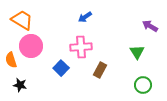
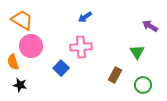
orange semicircle: moved 2 px right, 2 px down
brown rectangle: moved 15 px right, 5 px down
